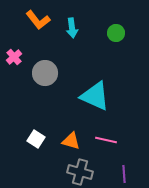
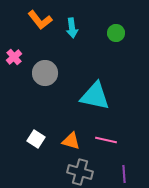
orange L-shape: moved 2 px right
cyan triangle: rotated 12 degrees counterclockwise
